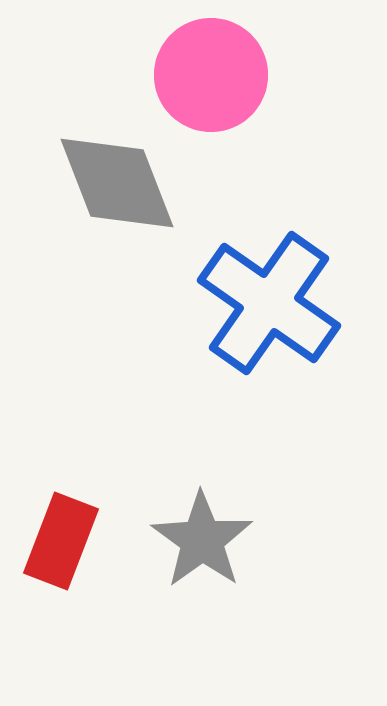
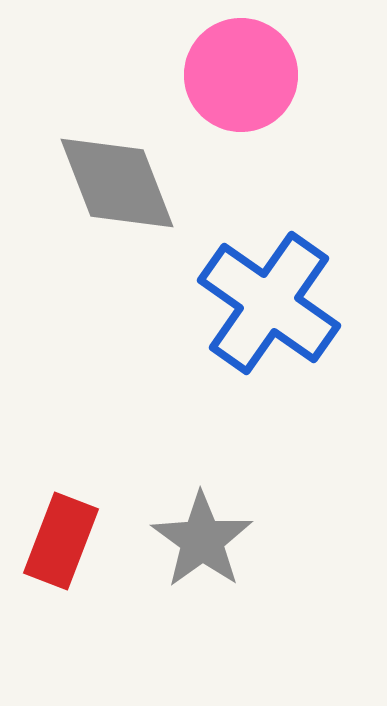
pink circle: moved 30 px right
